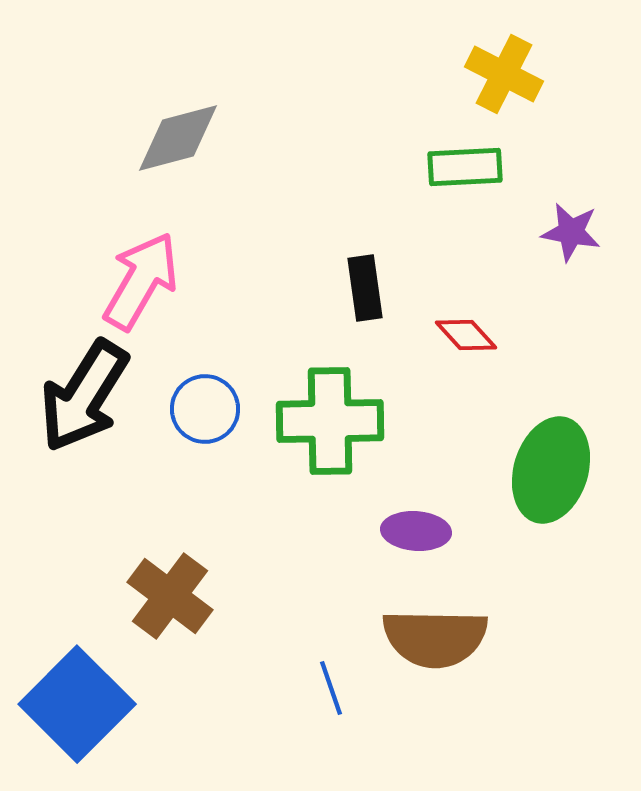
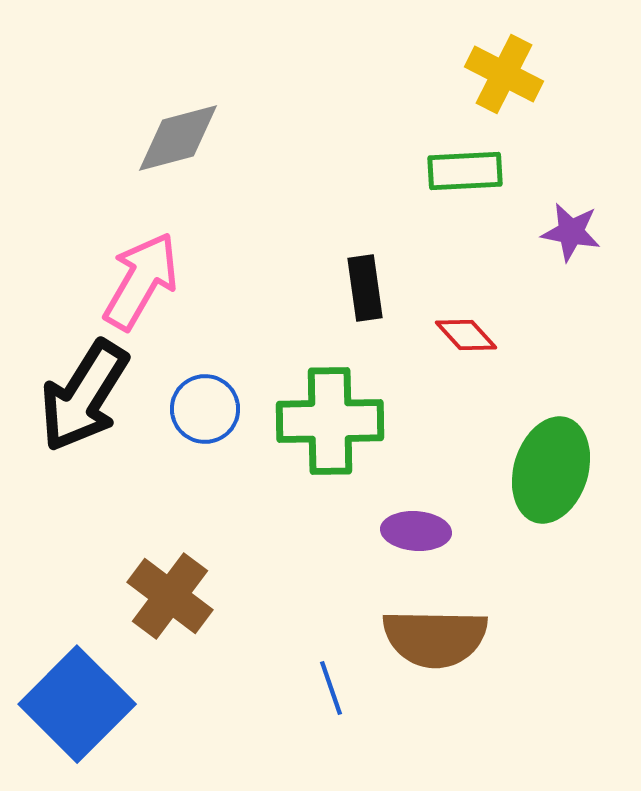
green rectangle: moved 4 px down
